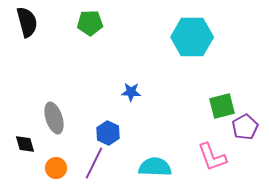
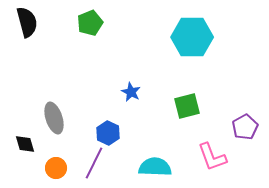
green pentagon: rotated 20 degrees counterclockwise
blue star: rotated 24 degrees clockwise
green square: moved 35 px left
